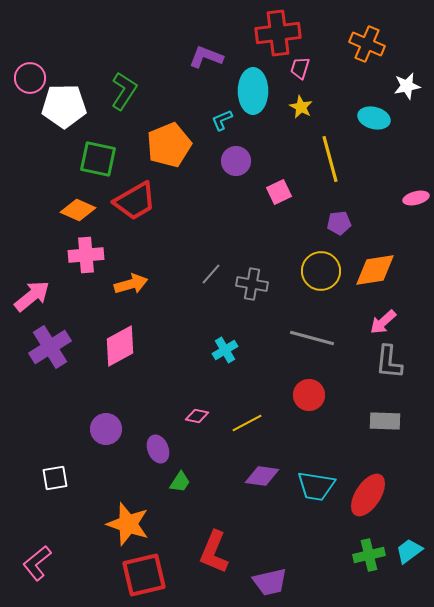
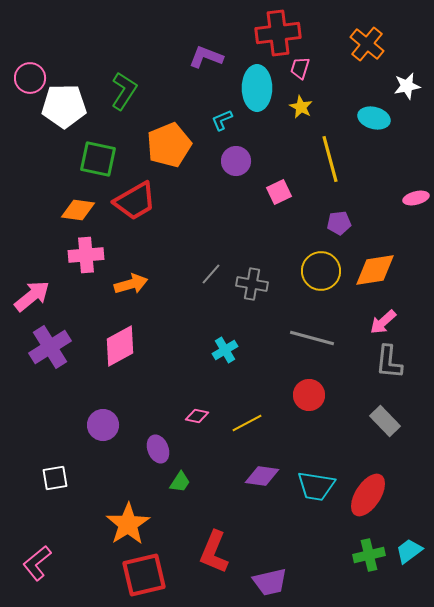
orange cross at (367, 44): rotated 16 degrees clockwise
cyan ellipse at (253, 91): moved 4 px right, 3 px up
orange diamond at (78, 210): rotated 16 degrees counterclockwise
gray rectangle at (385, 421): rotated 44 degrees clockwise
purple circle at (106, 429): moved 3 px left, 4 px up
orange star at (128, 524): rotated 21 degrees clockwise
